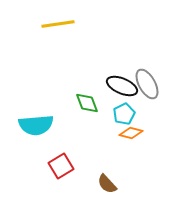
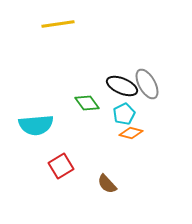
green diamond: rotated 15 degrees counterclockwise
